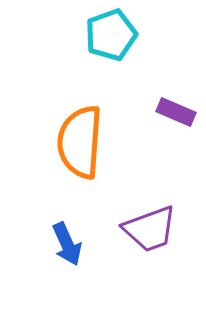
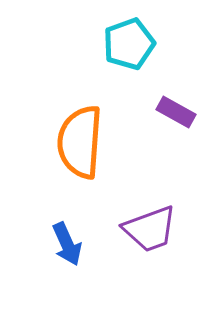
cyan pentagon: moved 18 px right, 9 px down
purple rectangle: rotated 6 degrees clockwise
